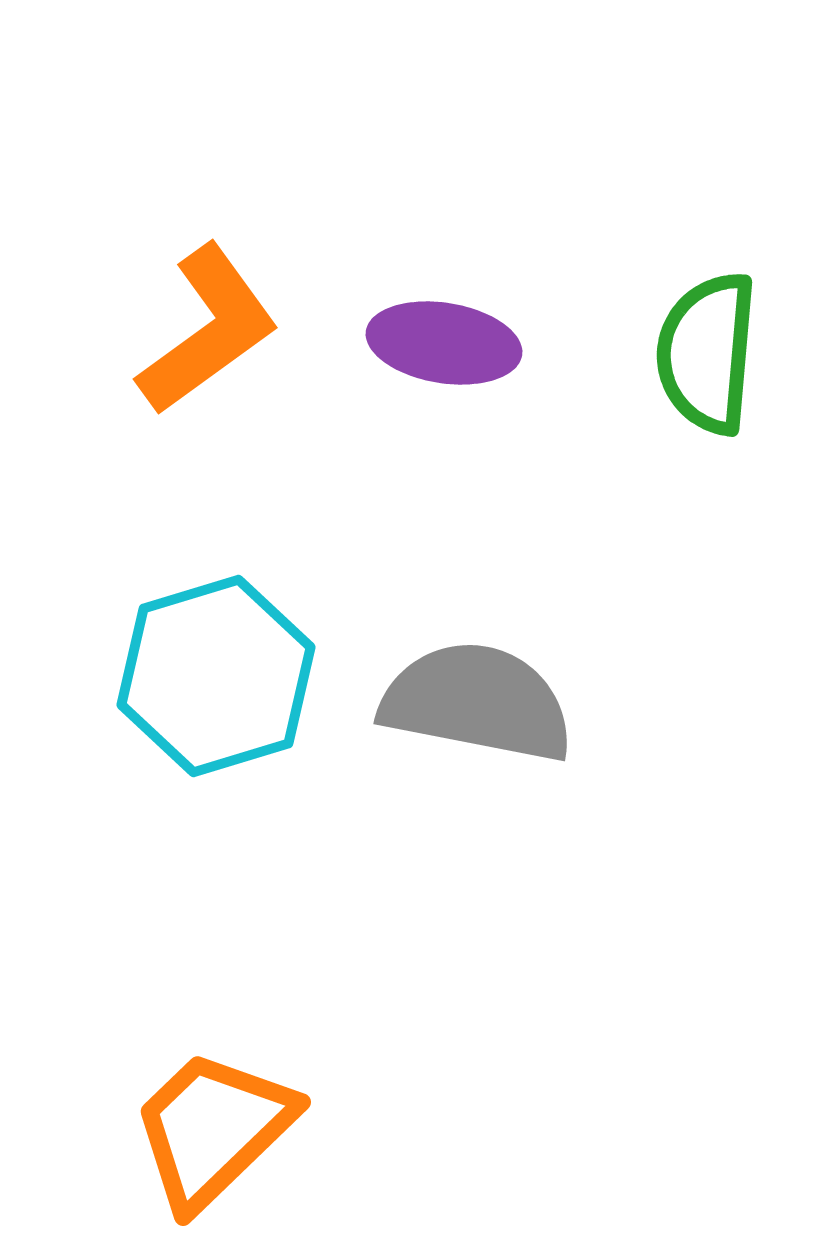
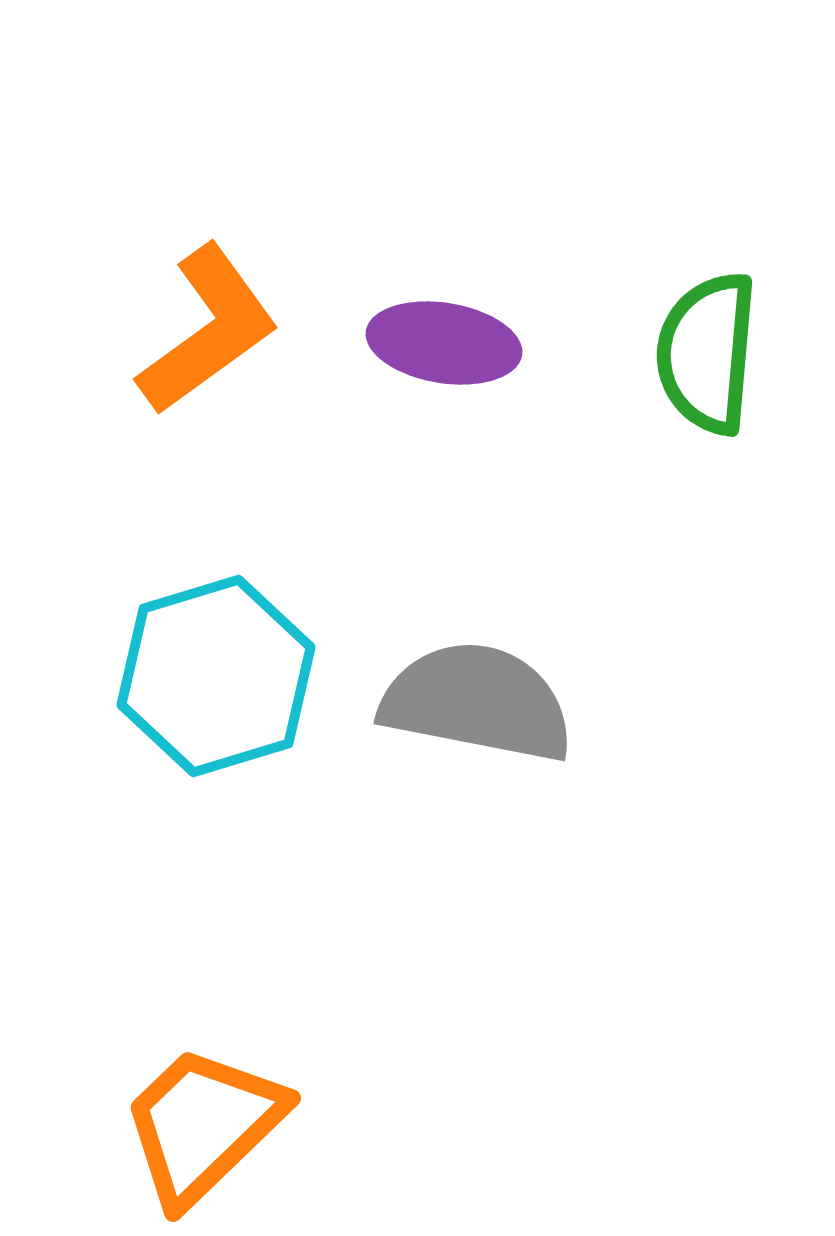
orange trapezoid: moved 10 px left, 4 px up
